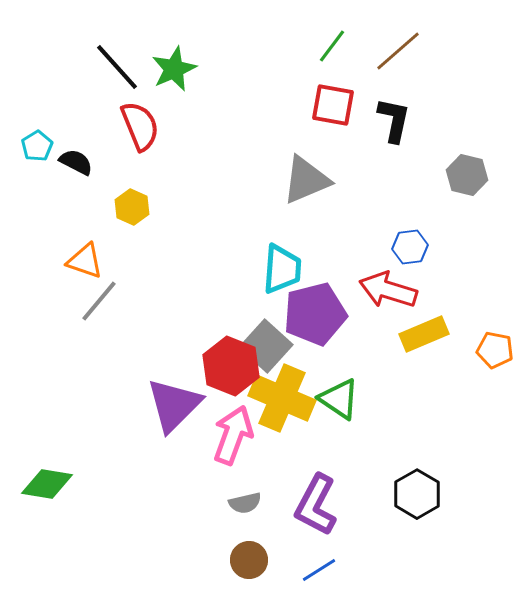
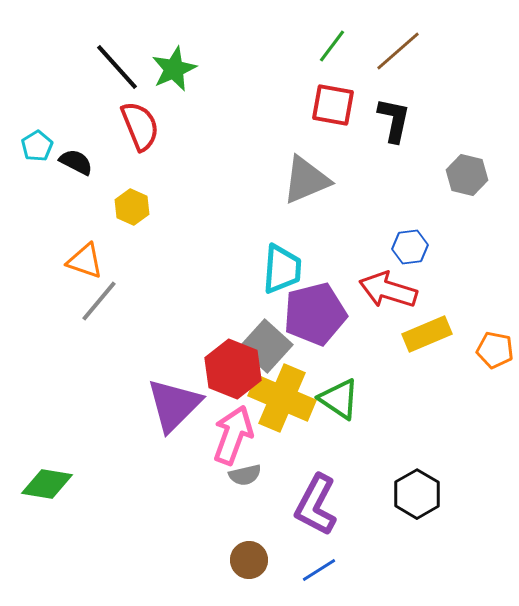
yellow rectangle: moved 3 px right
red hexagon: moved 2 px right, 3 px down
gray semicircle: moved 28 px up
